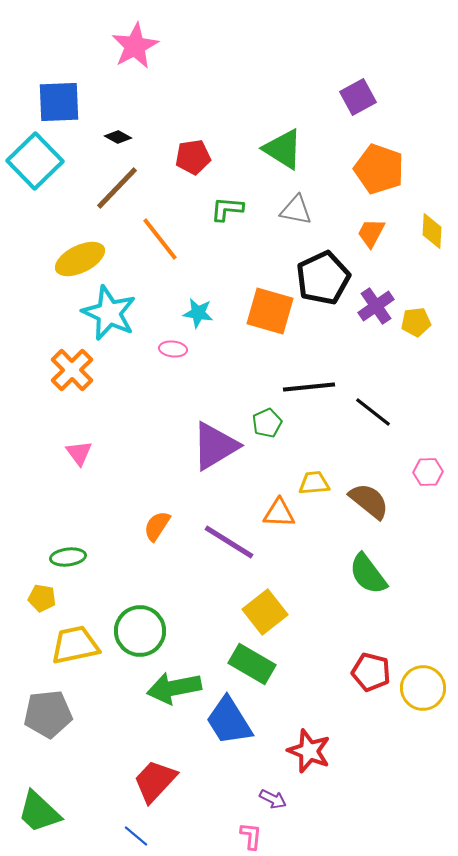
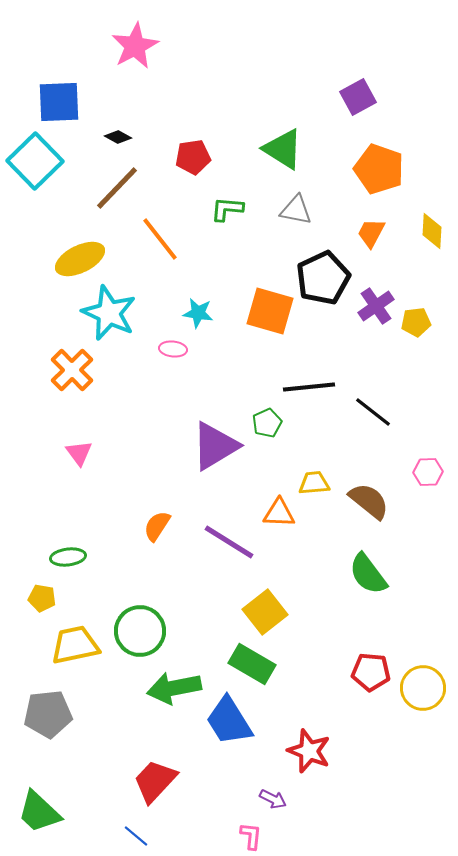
red pentagon at (371, 672): rotated 9 degrees counterclockwise
